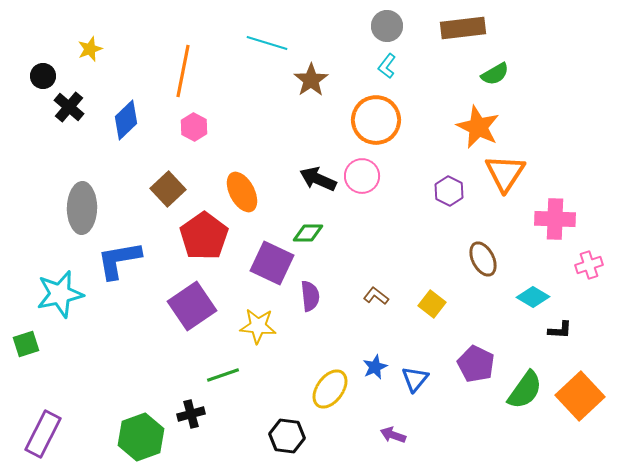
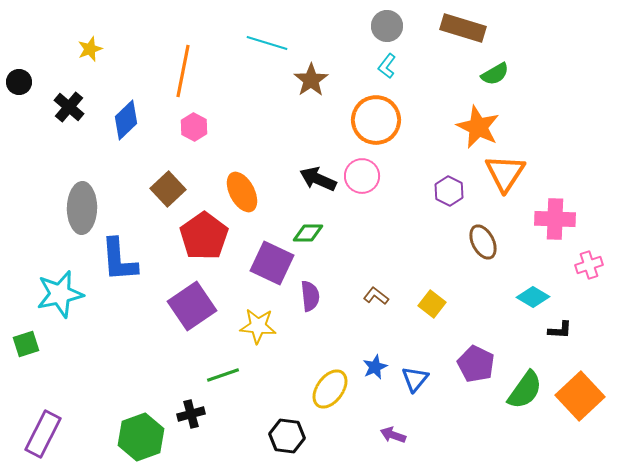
brown rectangle at (463, 28): rotated 24 degrees clockwise
black circle at (43, 76): moved 24 px left, 6 px down
brown ellipse at (483, 259): moved 17 px up
blue L-shape at (119, 260): rotated 84 degrees counterclockwise
